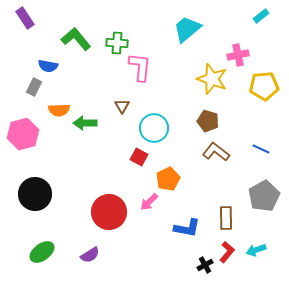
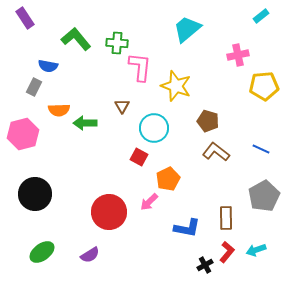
yellow star: moved 36 px left, 7 px down
